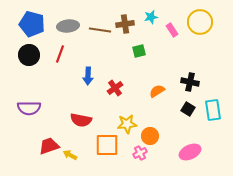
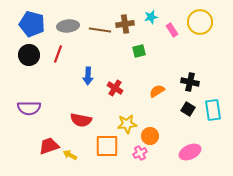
red line: moved 2 px left
red cross: rotated 21 degrees counterclockwise
orange square: moved 1 px down
